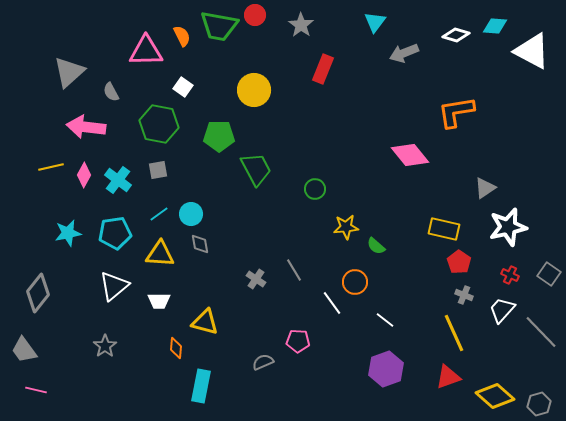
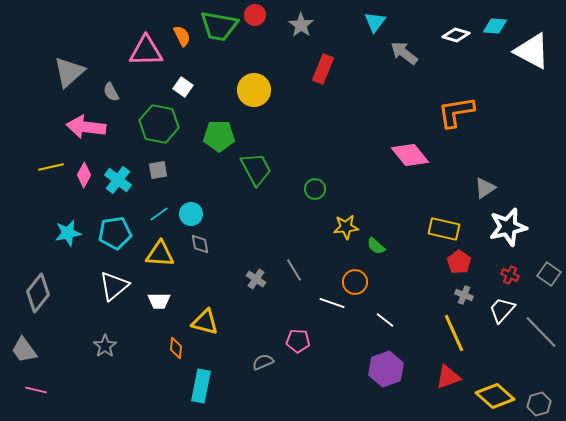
gray arrow at (404, 53): rotated 60 degrees clockwise
white line at (332, 303): rotated 35 degrees counterclockwise
